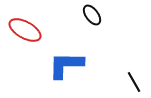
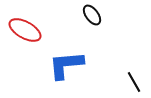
blue L-shape: rotated 6 degrees counterclockwise
